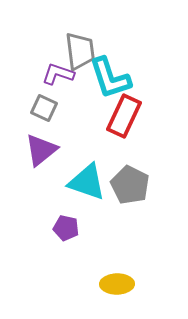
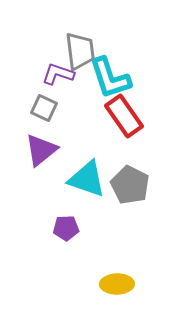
red rectangle: rotated 60 degrees counterclockwise
cyan triangle: moved 3 px up
purple pentagon: rotated 15 degrees counterclockwise
